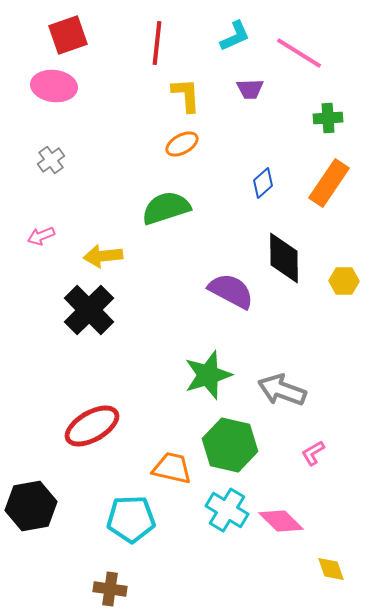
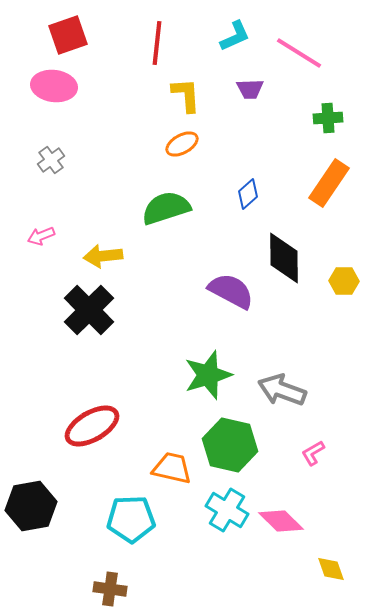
blue diamond: moved 15 px left, 11 px down
